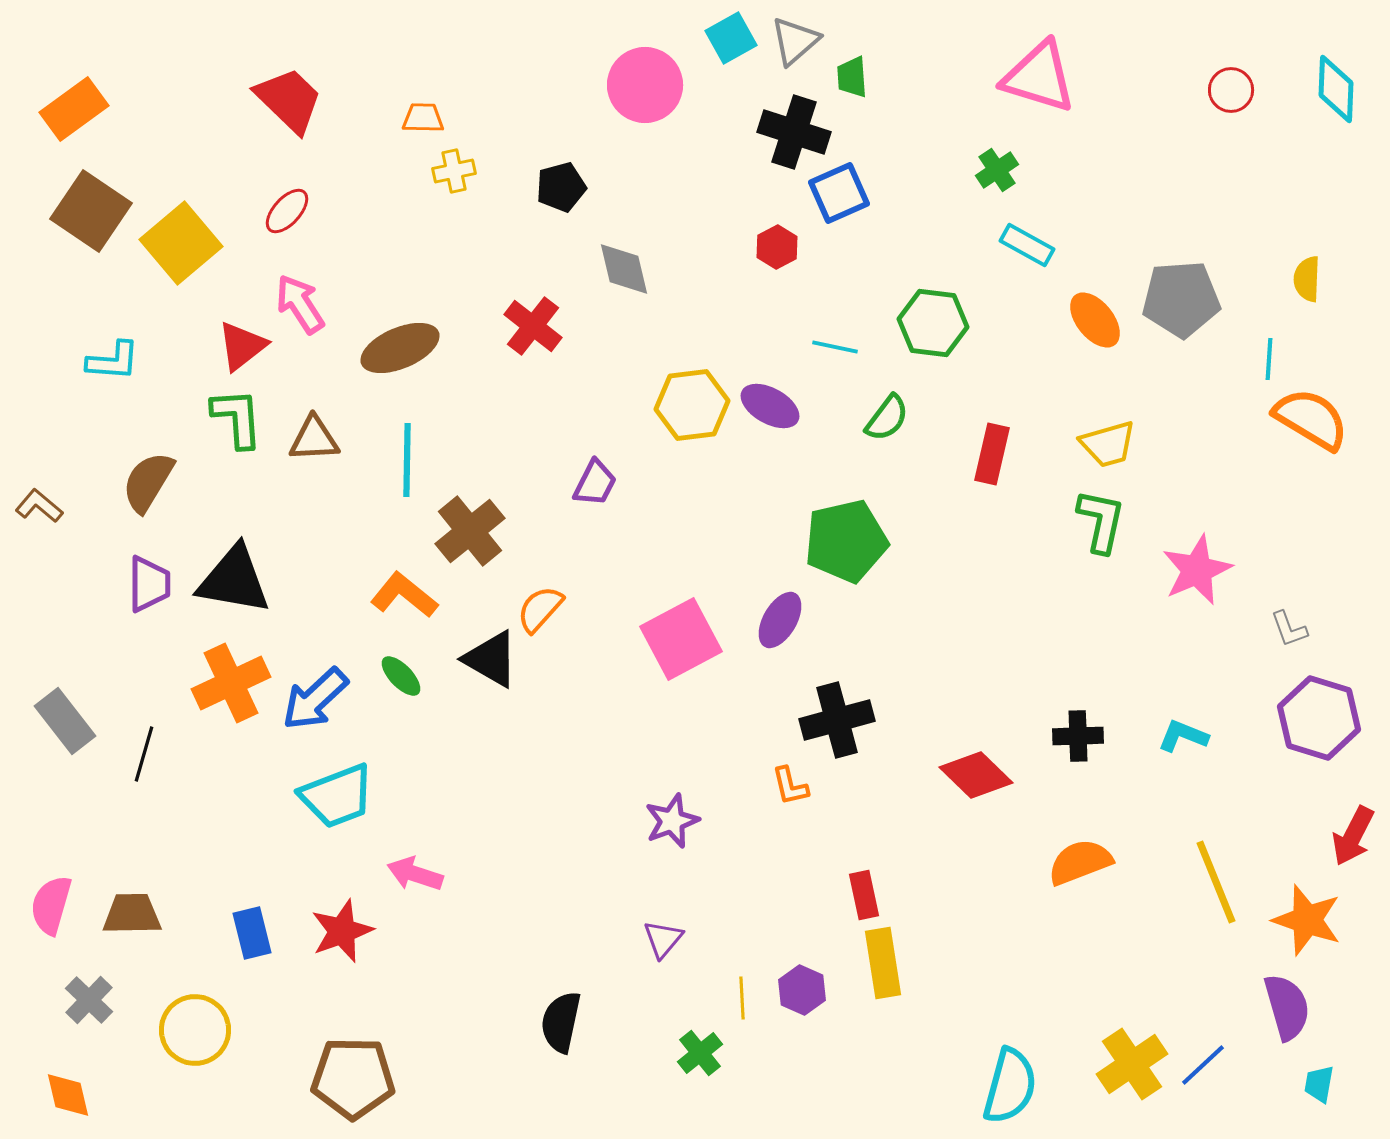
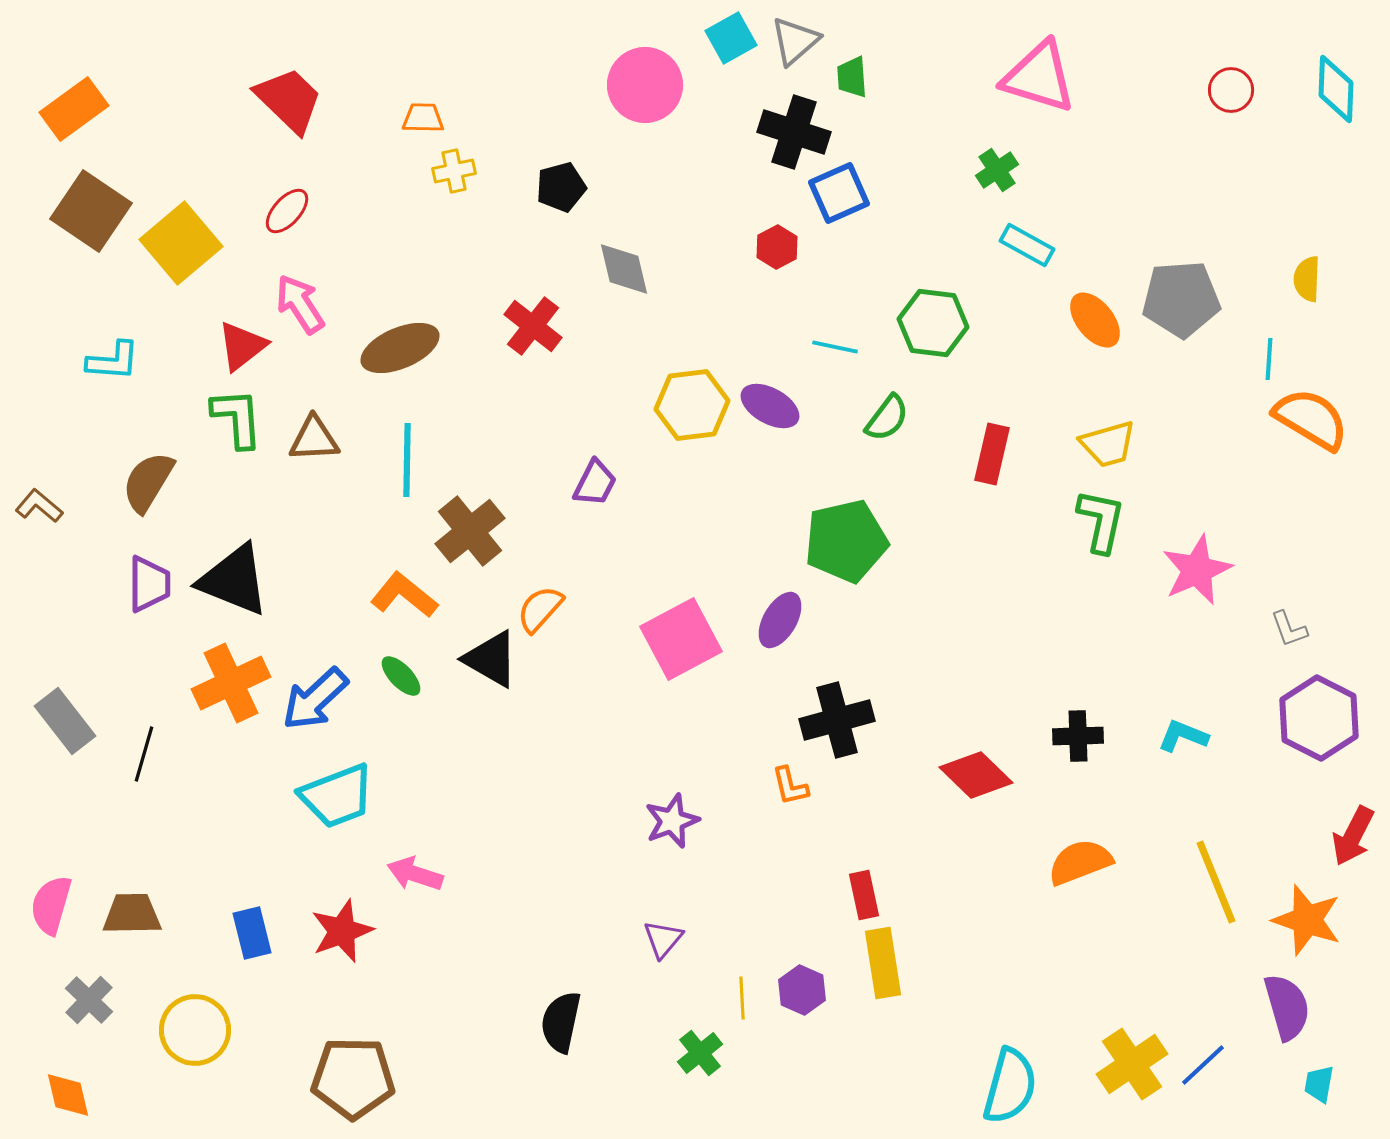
black triangle at (234, 580): rotated 12 degrees clockwise
purple hexagon at (1319, 718): rotated 10 degrees clockwise
